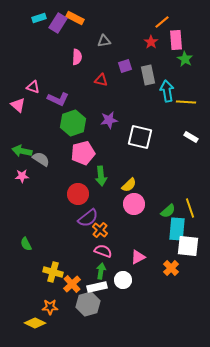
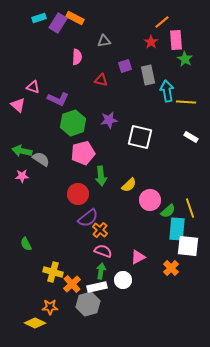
pink circle at (134, 204): moved 16 px right, 4 px up
